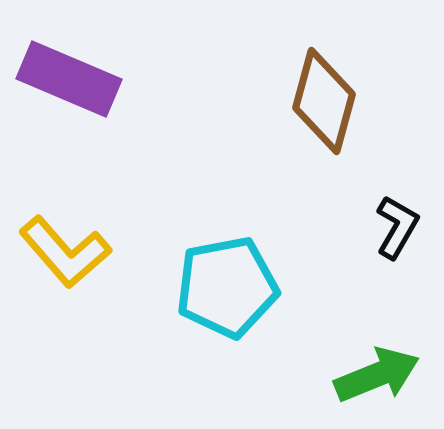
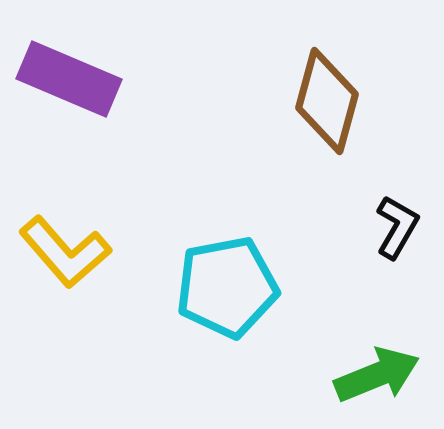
brown diamond: moved 3 px right
